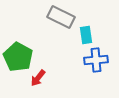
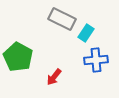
gray rectangle: moved 1 px right, 2 px down
cyan rectangle: moved 2 px up; rotated 42 degrees clockwise
red arrow: moved 16 px right, 1 px up
